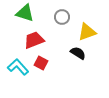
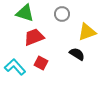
gray circle: moved 3 px up
red trapezoid: moved 3 px up
black semicircle: moved 1 px left, 1 px down
cyan L-shape: moved 3 px left
